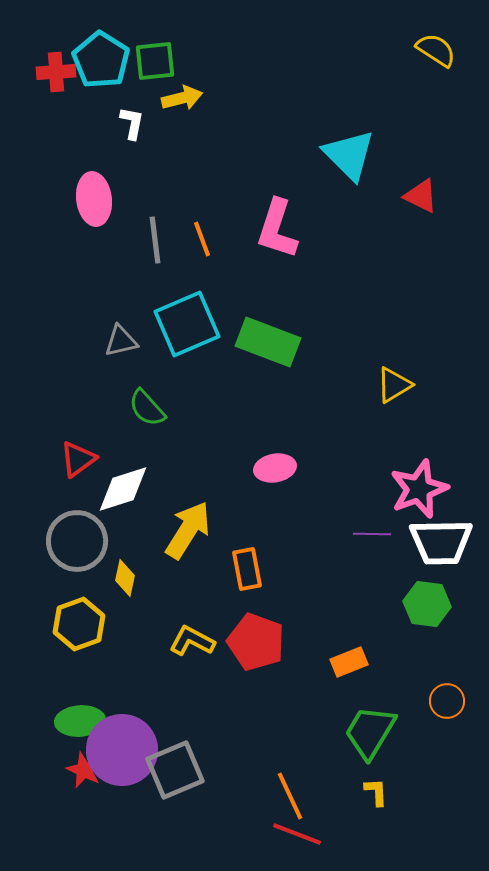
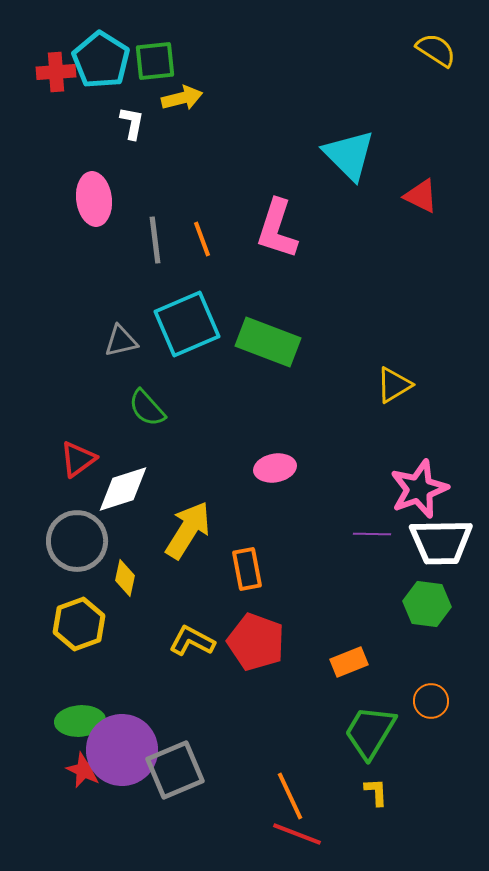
orange circle at (447, 701): moved 16 px left
